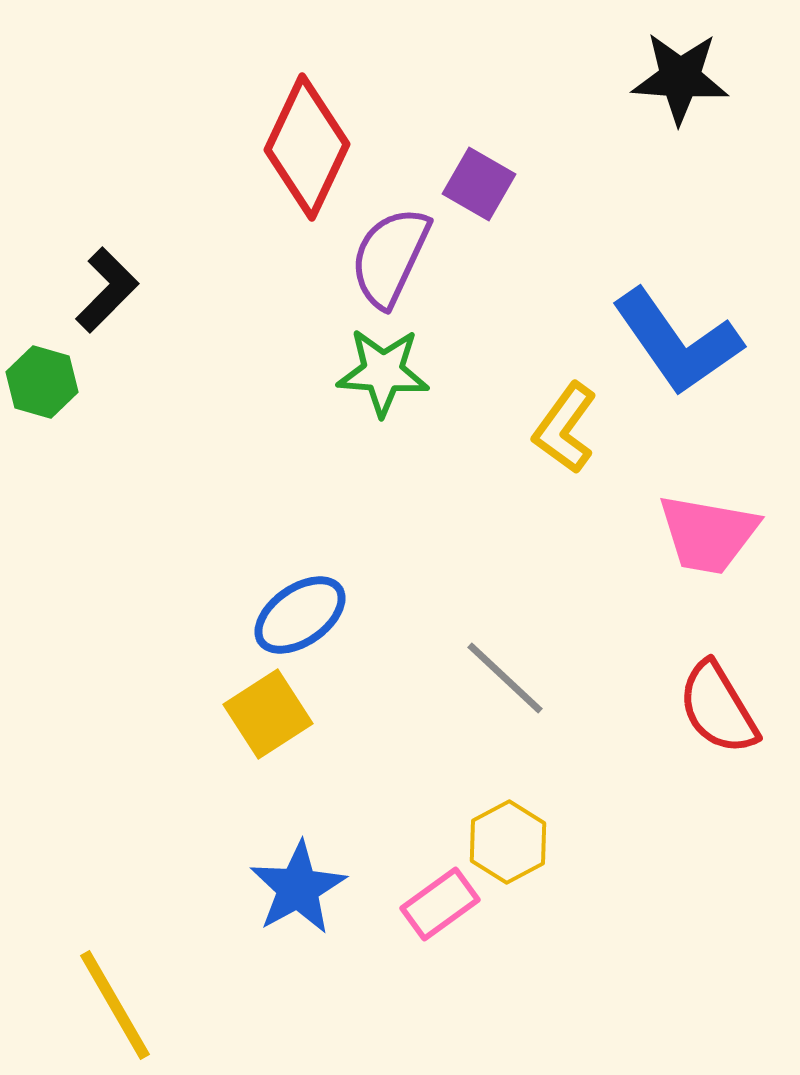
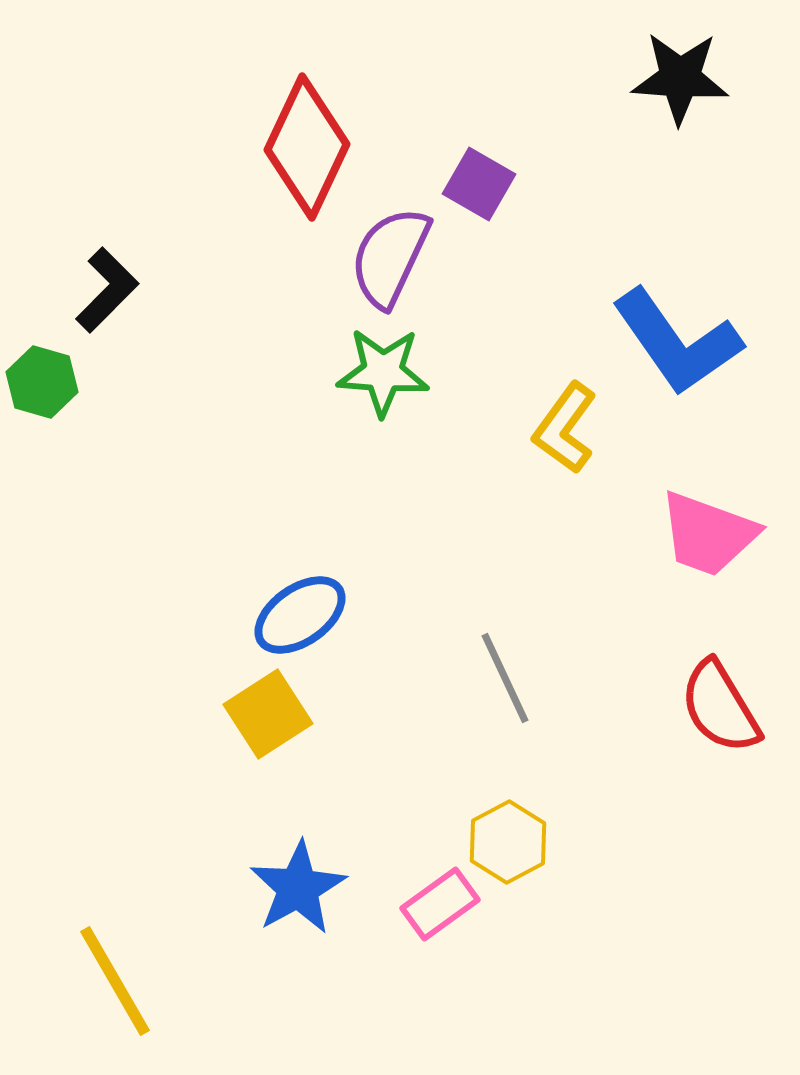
pink trapezoid: rotated 10 degrees clockwise
gray line: rotated 22 degrees clockwise
red semicircle: moved 2 px right, 1 px up
yellow line: moved 24 px up
